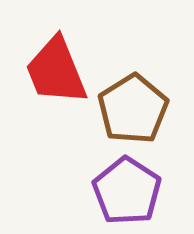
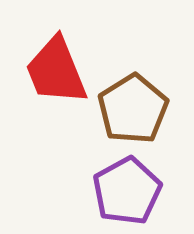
purple pentagon: rotated 10 degrees clockwise
